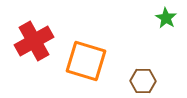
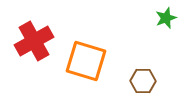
green star: rotated 20 degrees clockwise
